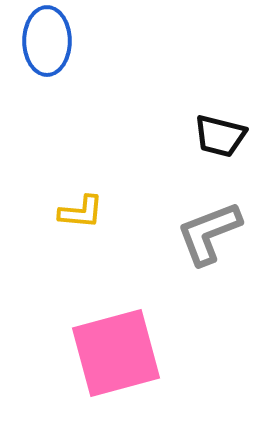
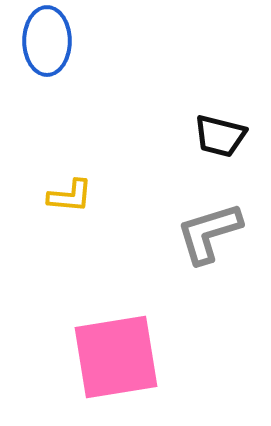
yellow L-shape: moved 11 px left, 16 px up
gray L-shape: rotated 4 degrees clockwise
pink square: moved 4 px down; rotated 6 degrees clockwise
